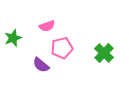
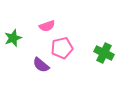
green cross: rotated 18 degrees counterclockwise
